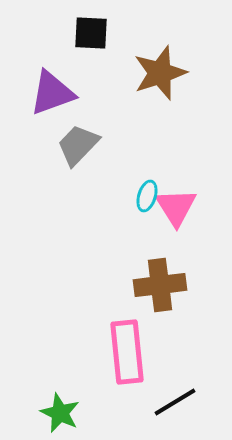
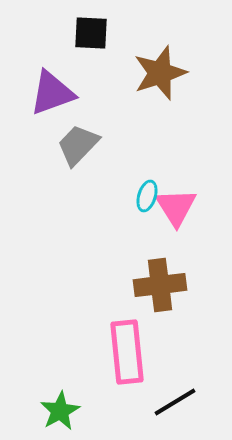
green star: moved 2 px up; rotated 18 degrees clockwise
